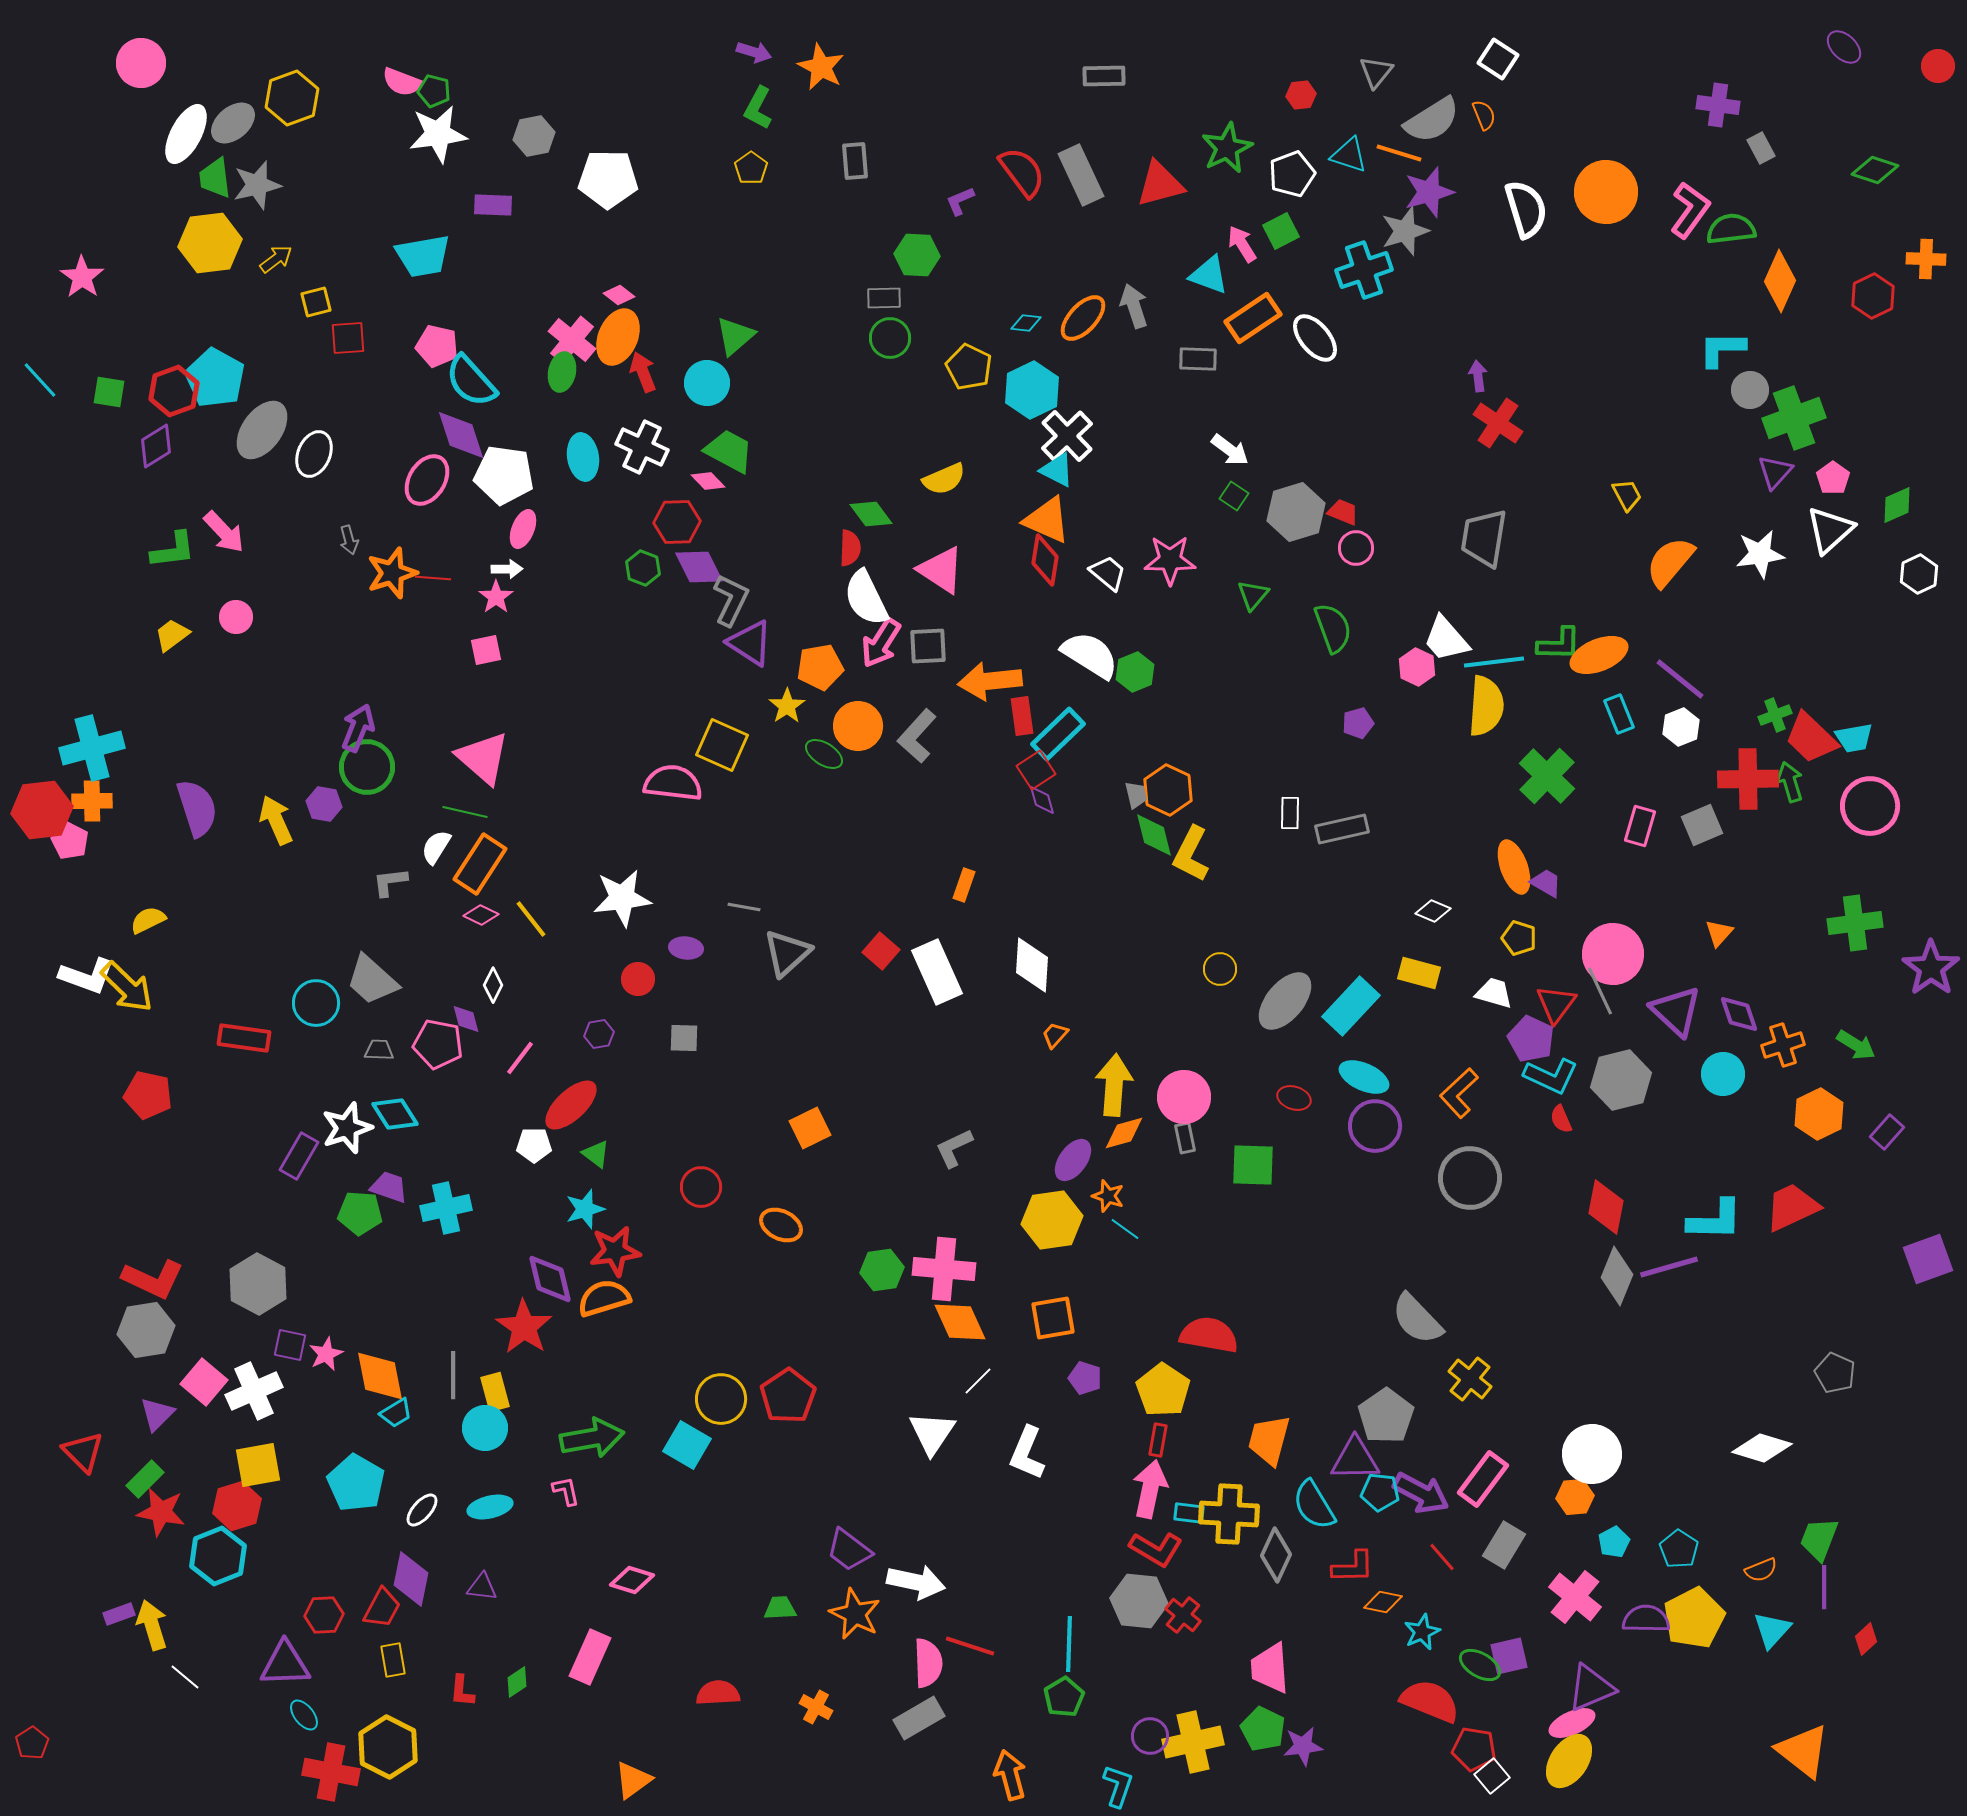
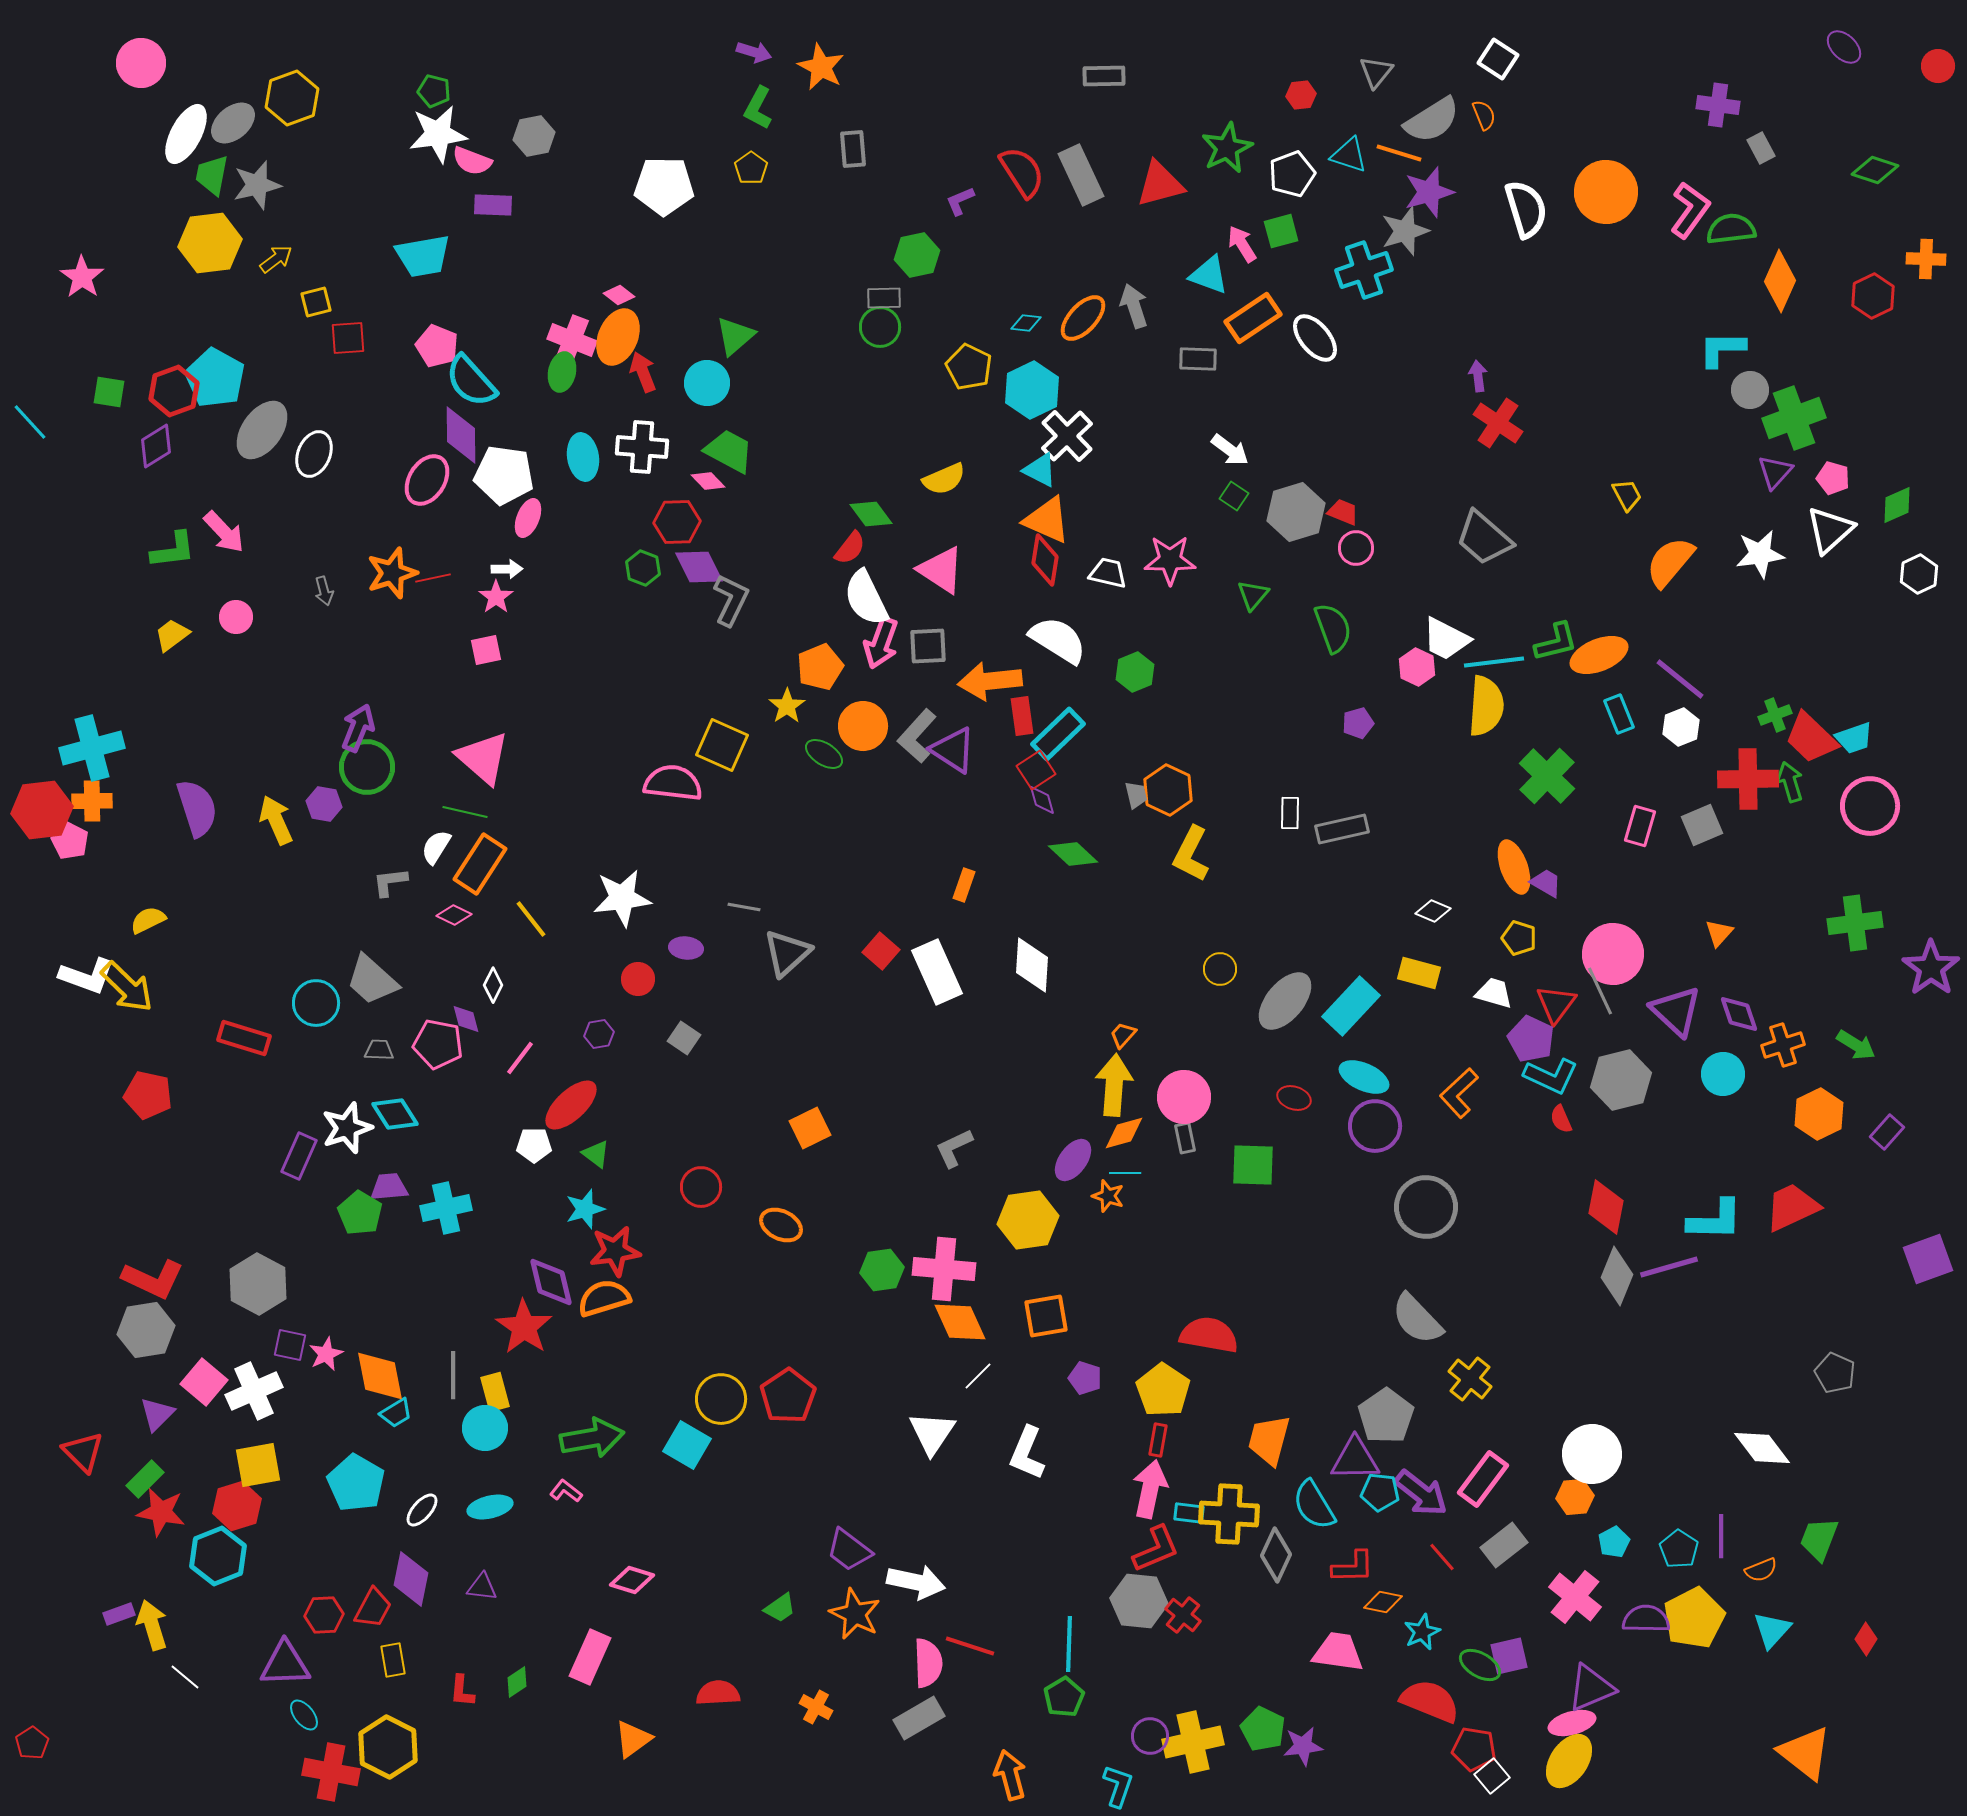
pink semicircle at (402, 82): moved 70 px right, 79 px down
gray rectangle at (855, 161): moved 2 px left, 12 px up
red semicircle at (1022, 172): rotated 4 degrees clockwise
green trapezoid at (215, 178): moved 3 px left, 3 px up; rotated 18 degrees clockwise
white pentagon at (608, 179): moved 56 px right, 7 px down
green square at (1281, 231): rotated 12 degrees clockwise
green hexagon at (917, 255): rotated 15 degrees counterclockwise
green circle at (890, 338): moved 10 px left, 11 px up
pink cross at (572, 340): rotated 18 degrees counterclockwise
pink pentagon at (437, 346): rotated 9 degrees clockwise
cyan line at (40, 380): moved 10 px left, 42 px down
purple diamond at (461, 435): rotated 18 degrees clockwise
white cross at (642, 447): rotated 21 degrees counterclockwise
cyan triangle at (1057, 470): moved 17 px left
pink pentagon at (1833, 478): rotated 20 degrees counterclockwise
pink ellipse at (523, 529): moved 5 px right, 11 px up
gray trapezoid at (1484, 538): rotated 58 degrees counterclockwise
gray arrow at (349, 540): moved 25 px left, 51 px down
red semicircle at (850, 548): rotated 36 degrees clockwise
white trapezoid at (1108, 573): rotated 27 degrees counterclockwise
red line at (433, 578): rotated 16 degrees counterclockwise
white trapezoid at (1446, 639): rotated 22 degrees counterclockwise
purple triangle at (750, 643): moved 203 px right, 107 px down
pink arrow at (881, 643): rotated 12 degrees counterclockwise
green L-shape at (1559, 644): moved 3 px left, 2 px up; rotated 15 degrees counterclockwise
white semicircle at (1090, 655): moved 32 px left, 15 px up
orange pentagon at (820, 667): rotated 12 degrees counterclockwise
orange circle at (858, 726): moved 5 px right
cyan trapezoid at (1854, 738): rotated 9 degrees counterclockwise
green diamond at (1154, 835): moved 81 px left, 19 px down; rotated 33 degrees counterclockwise
pink diamond at (481, 915): moved 27 px left
orange trapezoid at (1055, 1035): moved 68 px right
red rectangle at (244, 1038): rotated 9 degrees clockwise
gray square at (684, 1038): rotated 32 degrees clockwise
purple rectangle at (299, 1156): rotated 6 degrees counterclockwise
gray circle at (1470, 1178): moved 44 px left, 29 px down
purple trapezoid at (389, 1187): rotated 24 degrees counterclockwise
green pentagon at (360, 1213): rotated 27 degrees clockwise
yellow hexagon at (1052, 1220): moved 24 px left
cyan line at (1125, 1229): moved 56 px up; rotated 36 degrees counterclockwise
purple diamond at (550, 1279): moved 1 px right, 3 px down
orange square at (1053, 1318): moved 7 px left, 2 px up
white line at (978, 1381): moved 5 px up
white diamond at (1762, 1448): rotated 36 degrees clockwise
pink L-shape at (566, 1491): rotated 40 degrees counterclockwise
purple arrow at (1421, 1493): rotated 10 degrees clockwise
gray rectangle at (1504, 1545): rotated 21 degrees clockwise
red L-shape at (1156, 1549): rotated 54 degrees counterclockwise
purple line at (1824, 1587): moved 103 px left, 51 px up
red trapezoid at (382, 1608): moved 9 px left
green trapezoid at (780, 1608): rotated 148 degrees clockwise
red diamond at (1866, 1639): rotated 16 degrees counterclockwise
pink trapezoid at (1270, 1668): moved 68 px right, 16 px up; rotated 102 degrees clockwise
pink ellipse at (1572, 1723): rotated 9 degrees clockwise
orange triangle at (1803, 1751): moved 2 px right, 2 px down
orange triangle at (633, 1780): moved 41 px up
